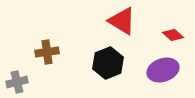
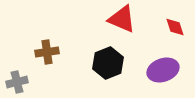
red triangle: moved 2 px up; rotated 8 degrees counterclockwise
red diamond: moved 2 px right, 8 px up; rotated 30 degrees clockwise
